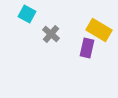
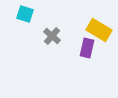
cyan square: moved 2 px left; rotated 12 degrees counterclockwise
gray cross: moved 1 px right, 2 px down
